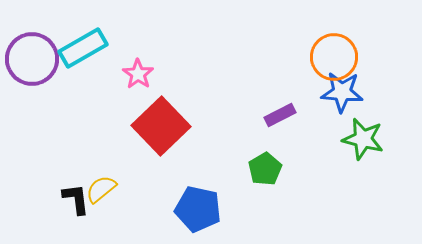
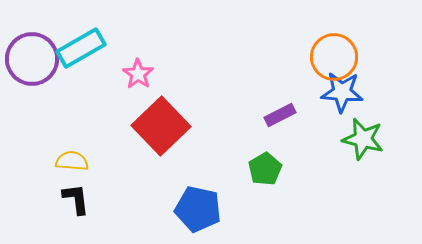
cyan rectangle: moved 2 px left
yellow semicircle: moved 29 px left, 28 px up; rotated 44 degrees clockwise
